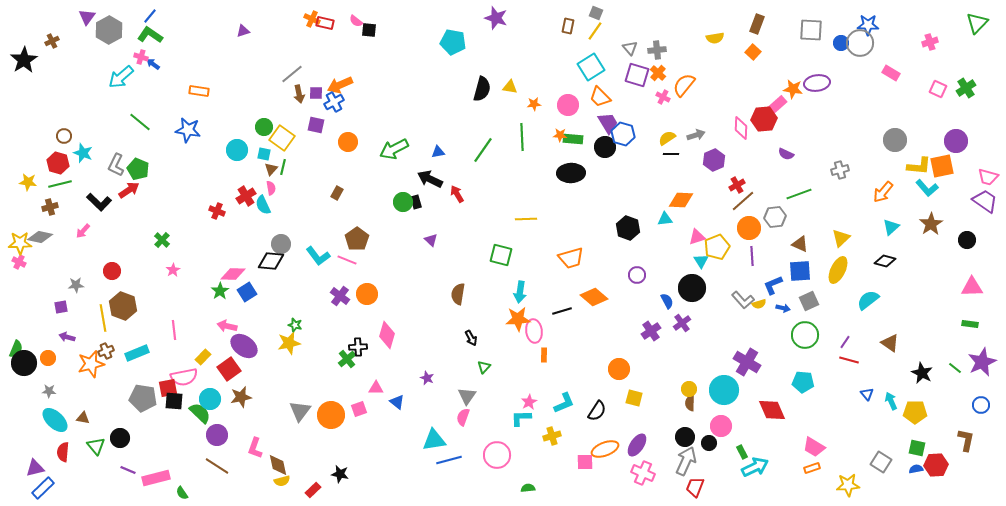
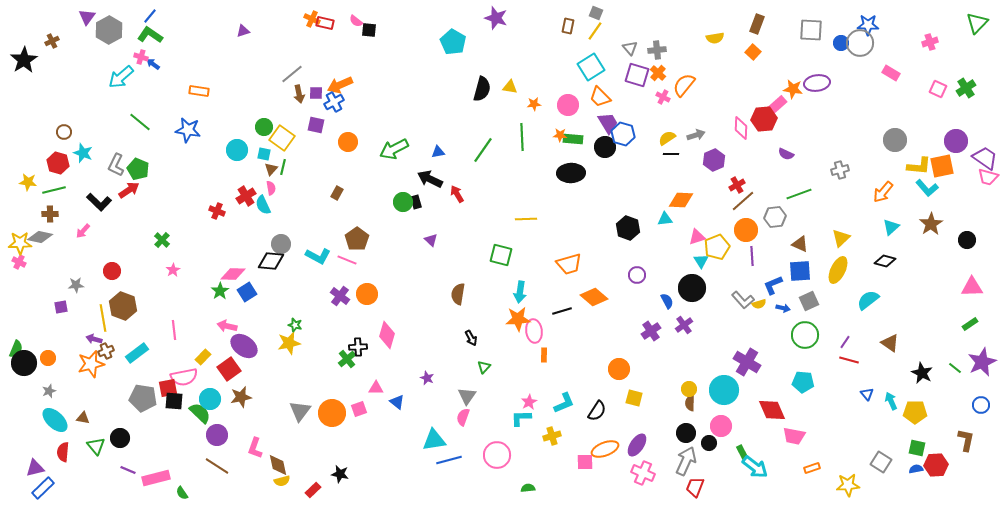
cyan pentagon at (453, 42): rotated 20 degrees clockwise
brown circle at (64, 136): moved 4 px up
green line at (60, 184): moved 6 px left, 6 px down
purple trapezoid at (985, 201): moved 43 px up
brown cross at (50, 207): moved 7 px down; rotated 14 degrees clockwise
orange circle at (749, 228): moved 3 px left, 2 px down
cyan L-shape at (318, 256): rotated 25 degrees counterclockwise
orange trapezoid at (571, 258): moved 2 px left, 6 px down
purple cross at (682, 323): moved 2 px right, 2 px down
green rectangle at (970, 324): rotated 42 degrees counterclockwise
purple arrow at (67, 337): moved 27 px right, 2 px down
cyan rectangle at (137, 353): rotated 15 degrees counterclockwise
gray star at (49, 391): rotated 24 degrees counterclockwise
orange circle at (331, 415): moved 1 px right, 2 px up
black circle at (685, 437): moved 1 px right, 4 px up
pink trapezoid at (814, 447): moved 20 px left, 11 px up; rotated 20 degrees counterclockwise
cyan arrow at (755, 467): rotated 64 degrees clockwise
